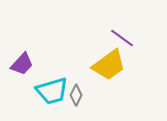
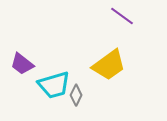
purple line: moved 22 px up
purple trapezoid: rotated 85 degrees clockwise
cyan trapezoid: moved 2 px right, 6 px up
